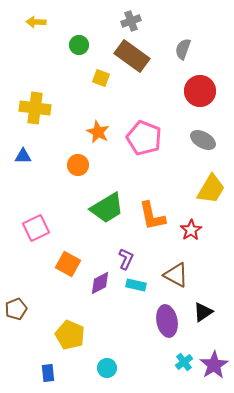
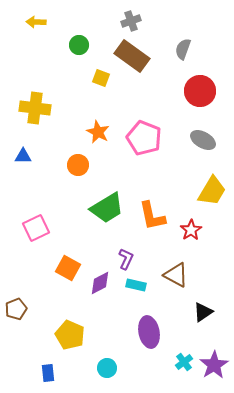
yellow trapezoid: moved 1 px right, 2 px down
orange square: moved 4 px down
purple ellipse: moved 18 px left, 11 px down
